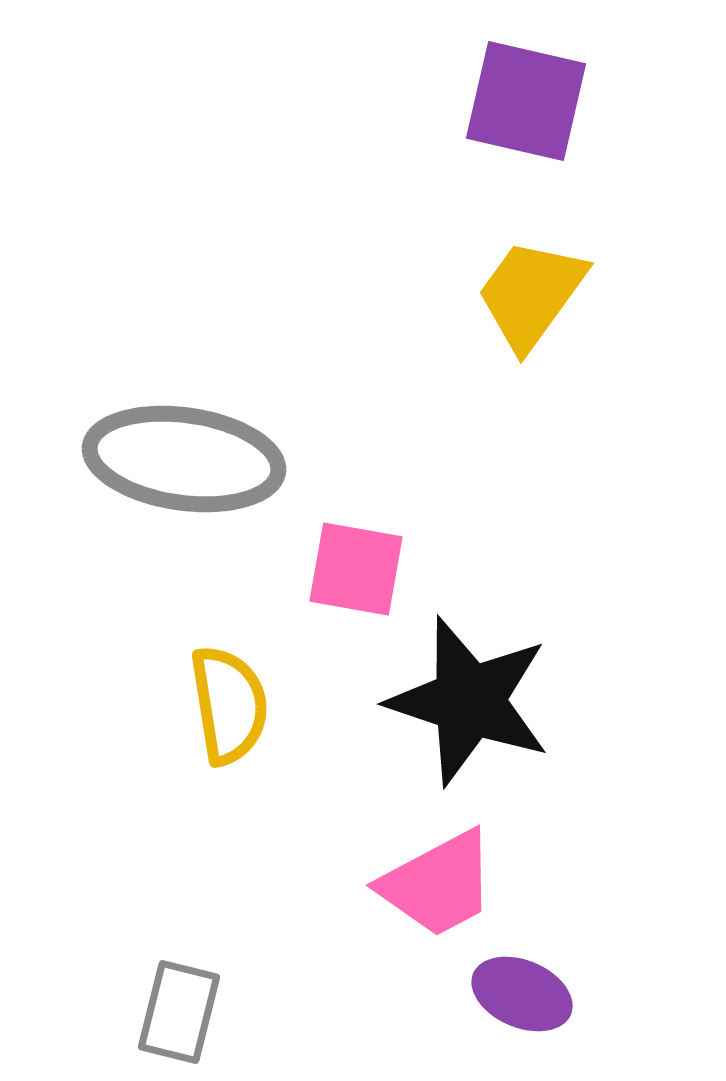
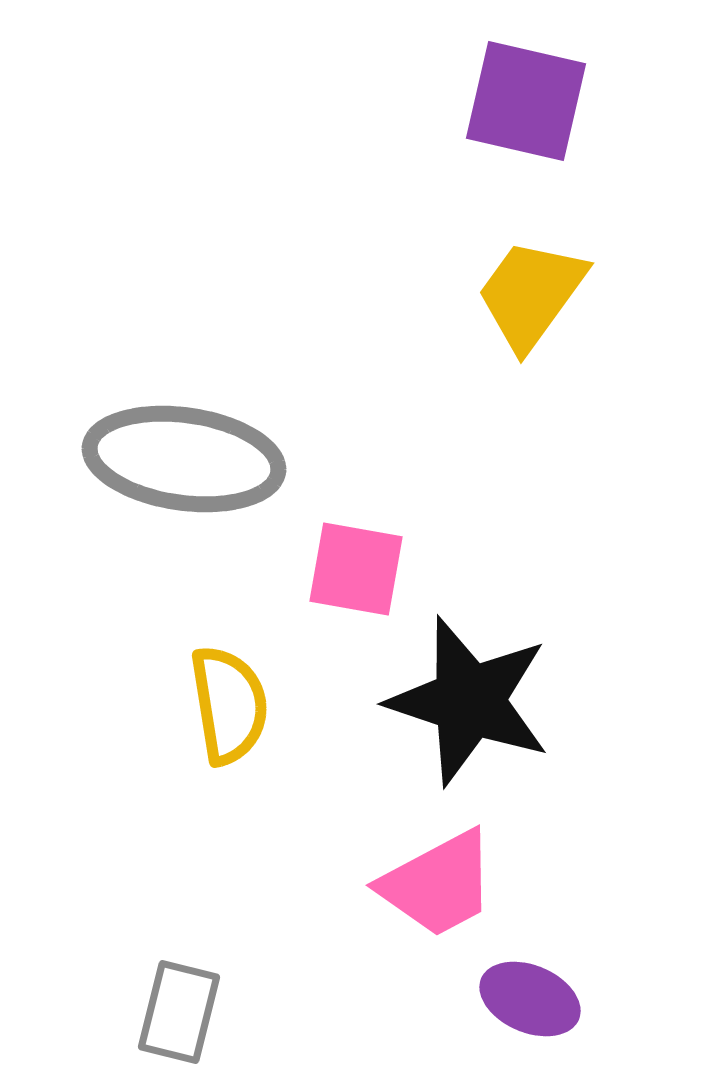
purple ellipse: moved 8 px right, 5 px down
